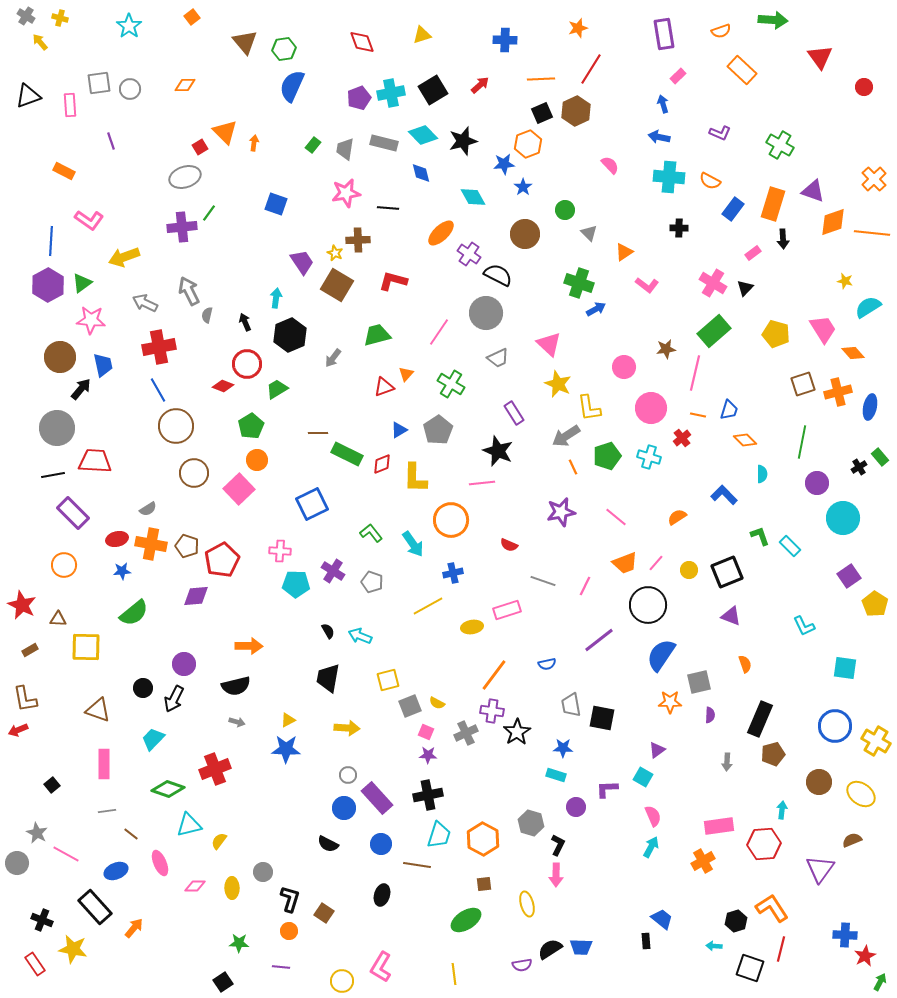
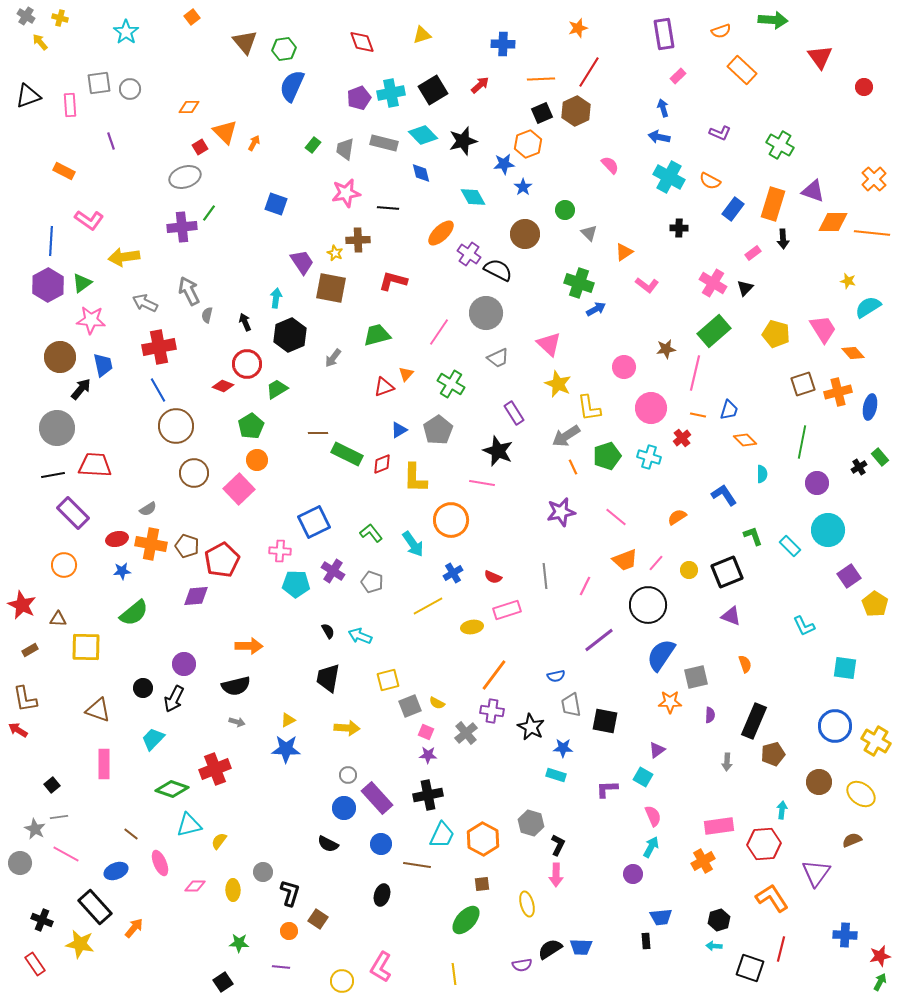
cyan star at (129, 26): moved 3 px left, 6 px down
blue cross at (505, 40): moved 2 px left, 4 px down
red line at (591, 69): moved 2 px left, 3 px down
orange diamond at (185, 85): moved 4 px right, 22 px down
blue arrow at (663, 104): moved 4 px down
orange arrow at (254, 143): rotated 21 degrees clockwise
cyan cross at (669, 177): rotated 24 degrees clockwise
orange diamond at (833, 222): rotated 20 degrees clockwise
yellow arrow at (124, 257): rotated 12 degrees clockwise
black semicircle at (498, 275): moved 5 px up
yellow star at (845, 281): moved 3 px right
brown square at (337, 285): moved 6 px left, 3 px down; rotated 20 degrees counterclockwise
red trapezoid at (95, 461): moved 4 px down
pink line at (482, 483): rotated 15 degrees clockwise
blue L-shape at (724, 495): rotated 12 degrees clockwise
blue square at (312, 504): moved 2 px right, 18 px down
cyan circle at (843, 518): moved 15 px left, 12 px down
green L-shape at (760, 536): moved 7 px left
red semicircle at (509, 545): moved 16 px left, 32 px down
orange trapezoid at (625, 563): moved 3 px up
blue cross at (453, 573): rotated 18 degrees counterclockwise
gray line at (543, 581): moved 2 px right, 5 px up; rotated 65 degrees clockwise
blue semicircle at (547, 664): moved 9 px right, 12 px down
gray square at (699, 682): moved 3 px left, 5 px up
black square at (602, 718): moved 3 px right, 3 px down
black rectangle at (760, 719): moved 6 px left, 2 px down
red arrow at (18, 730): rotated 54 degrees clockwise
black star at (517, 732): moved 14 px right, 5 px up; rotated 12 degrees counterclockwise
gray cross at (466, 733): rotated 15 degrees counterclockwise
green diamond at (168, 789): moved 4 px right
purple circle at (576, 807): moved 57 px right, 67 px down
gray line at (107, 811): moved 48 px left, 6 px down
gray star at (37, 833): moved 2 px left, 4 px up
cyan trapezoid at (439, 835): moved 3 px right; rotated 8 degrees clockwise
gray circle at (17, 863): moved 3 px right
purple triangle at (820, 869): moved 4 px left, 4 px down
brown square at (484, 884): moved 2 px left
yellow ellipse at (232, 888): moved 1 px right, 2 px down
black L-shape at (290, 899): moved 6 px up
orange L-shape at (772, 908): moved 10 px up
brown square at (324, 913): moved 6 px left, 6 px down
blue trapezoid at (662, 919): moved 1 px left, 2 px up; rotated 135 degrees clockwise
green ellipse at (466, 920): rotated 16 degrees counterclockwise
black hexagon at (736, 921): moved 17 px left, 1 px up
yellow star at (73, 949): moved 7 px right, 5 px up
red star at (865, 956): moved 15 px right; rotated 15 degrees clockwise
